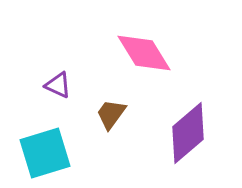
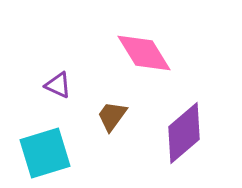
brown trapezoid: moved 1 px right, 2 px down
purple diamond: moved 4 px left
